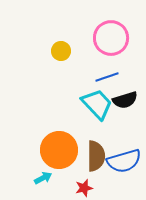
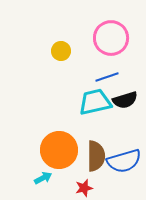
cyan trapezoid: moved 2 px left, 2 px up; rotated 60 degrees counterclockwise
